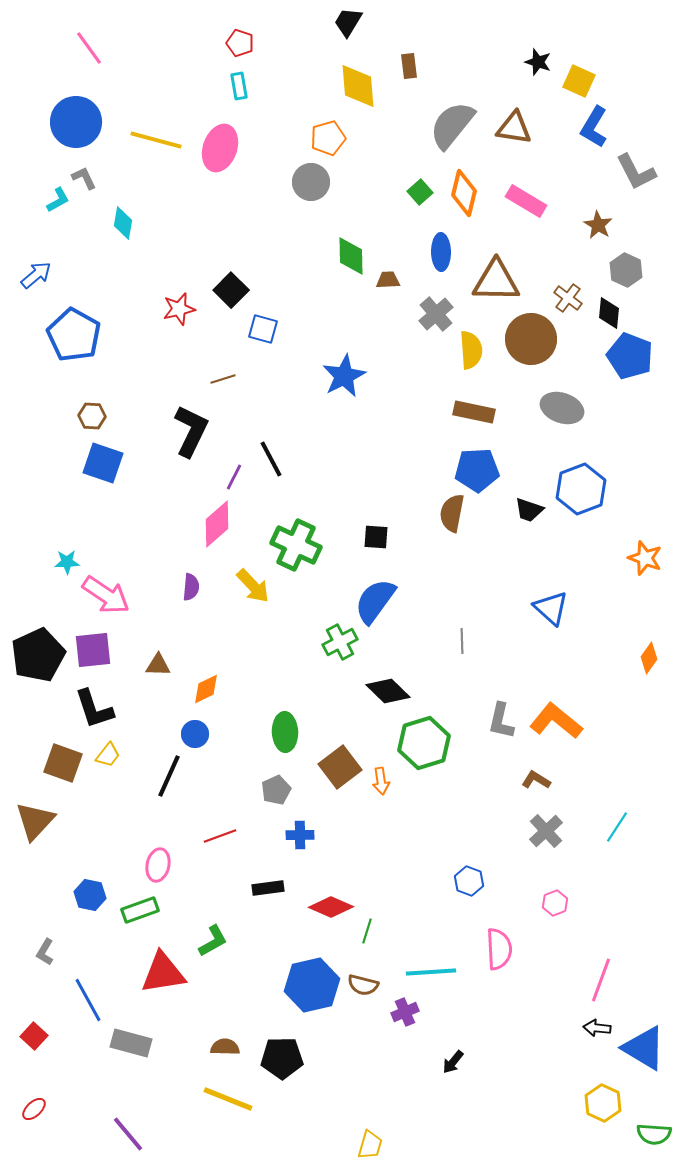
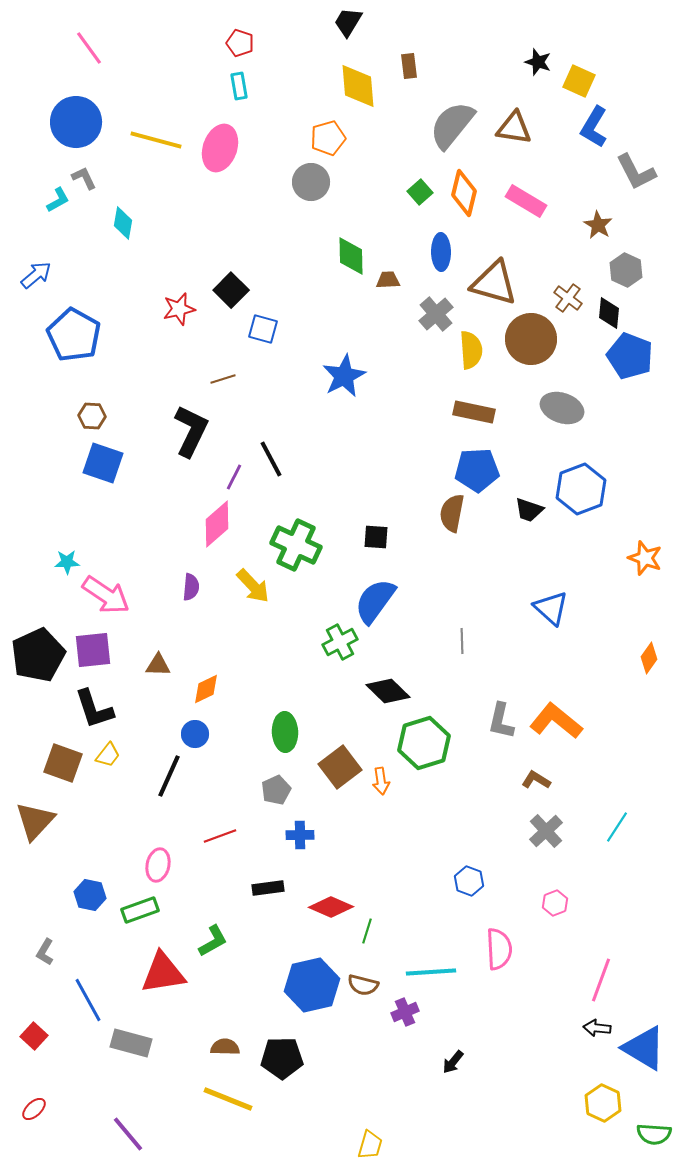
brown triangle at (496, 281): moved 2 px left, 2 px down; rotated 15 degrees clockwise
